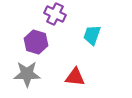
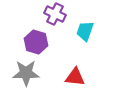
cyan trapezoid: moved 7 px left, 4 px up
gray star: moved 1 px left, 1 px up
